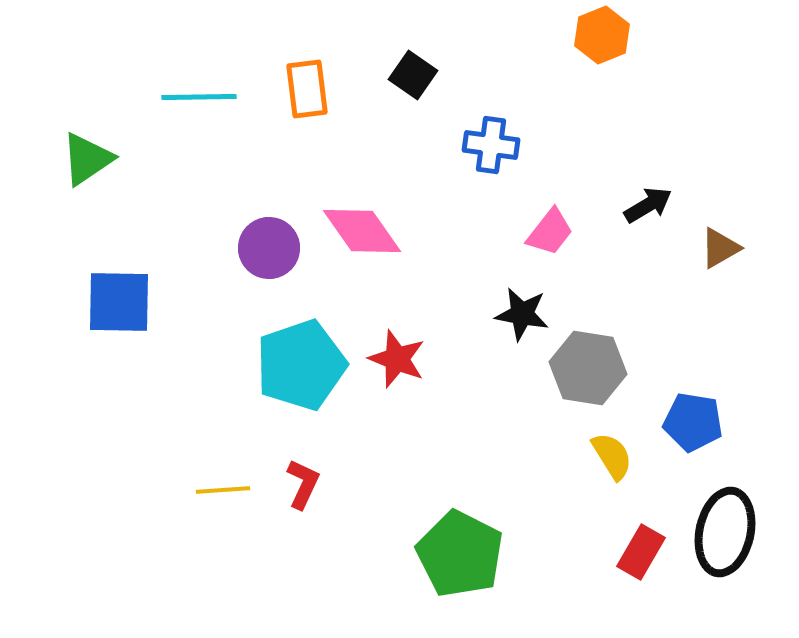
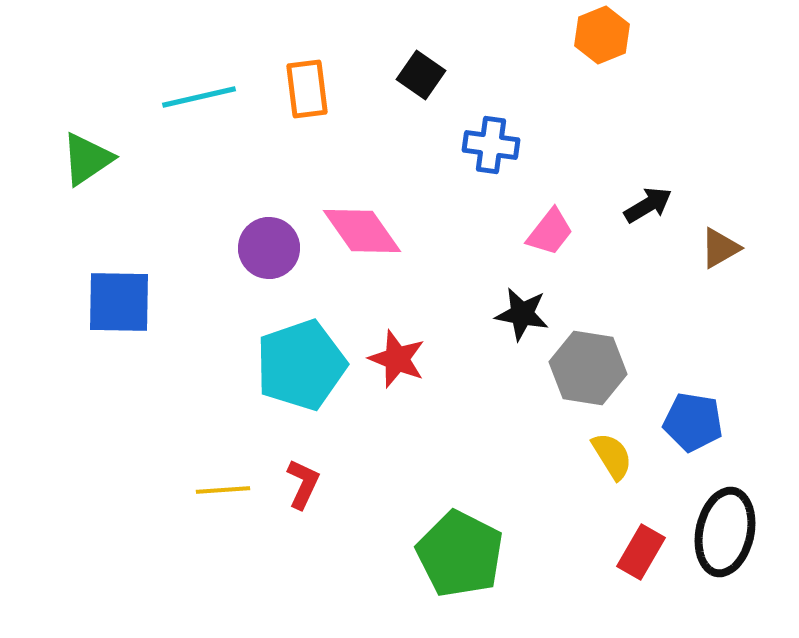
black square: moved 8 px right
cyan line: rotated 12 degrees counterclockwise
